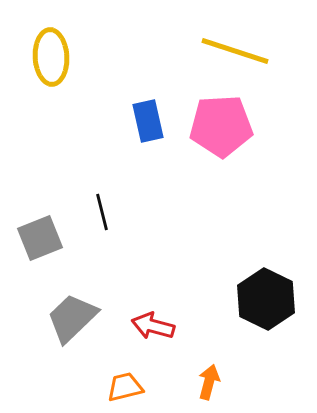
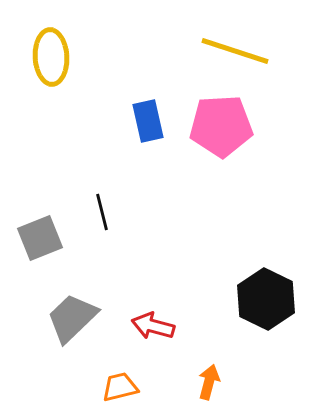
orange trapezoid: moved 5 px left
